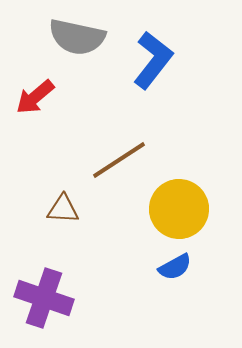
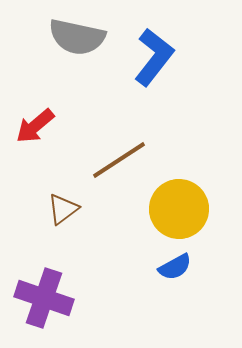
blue L-shape: moved 1 px right, 3 px up
red arrow: moved 29 px down
brown triangle: rotated 40 degrees counterclockwise
